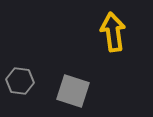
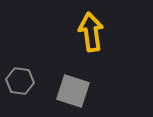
yellow arrow: moved 22 px left
